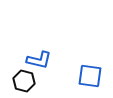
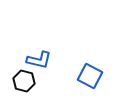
blue square: rotated 20 degrees clockwise
